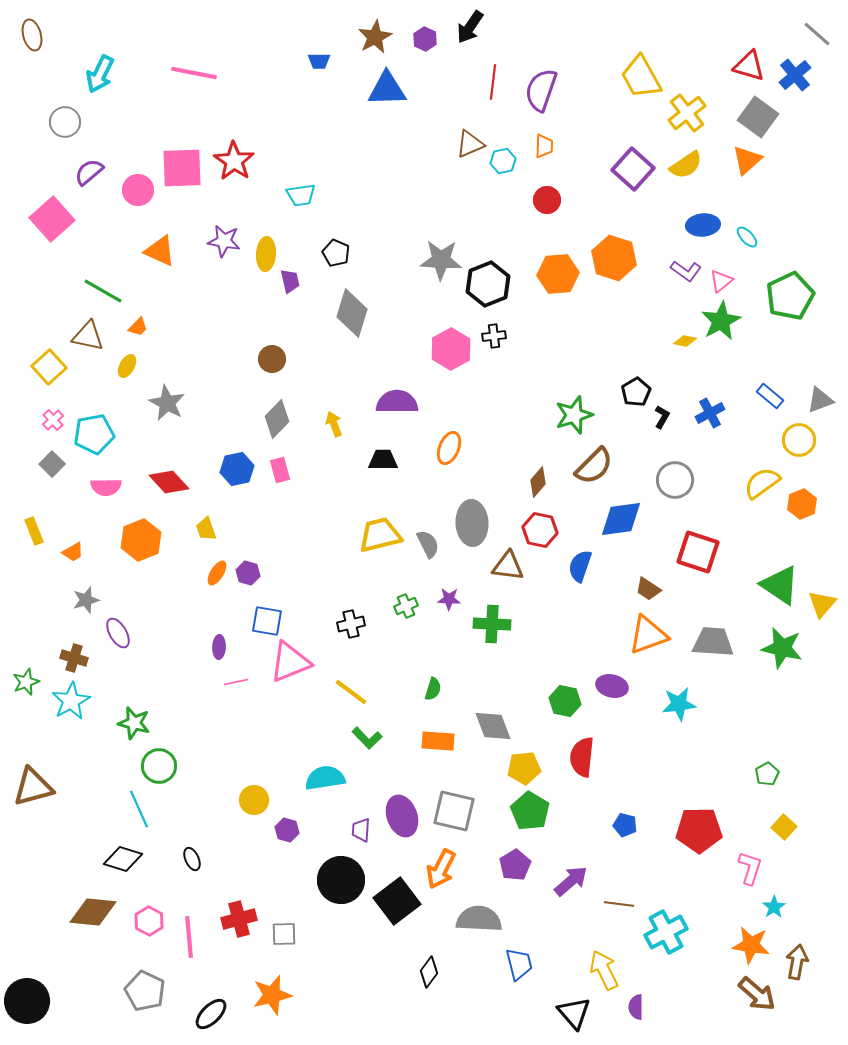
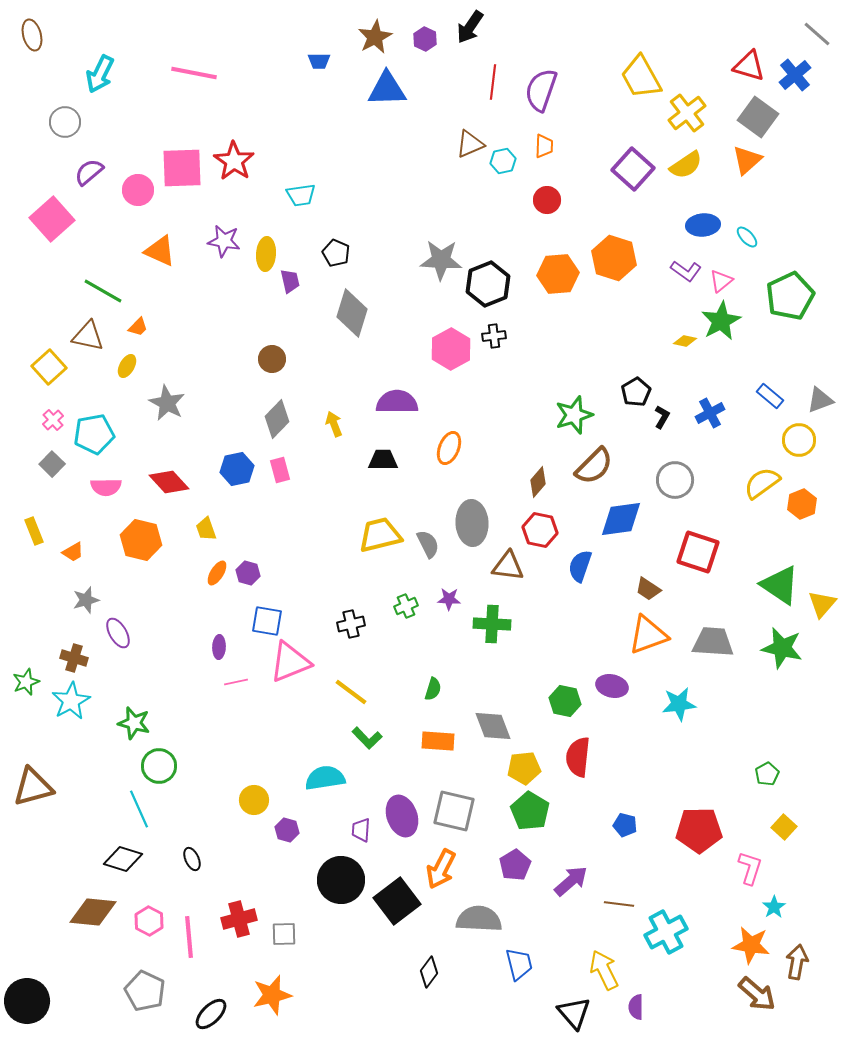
orange hexagon at (141, 540): rotated 24 degrees counterclockwise
red semicircle at (582, 757): moved 4 px left
